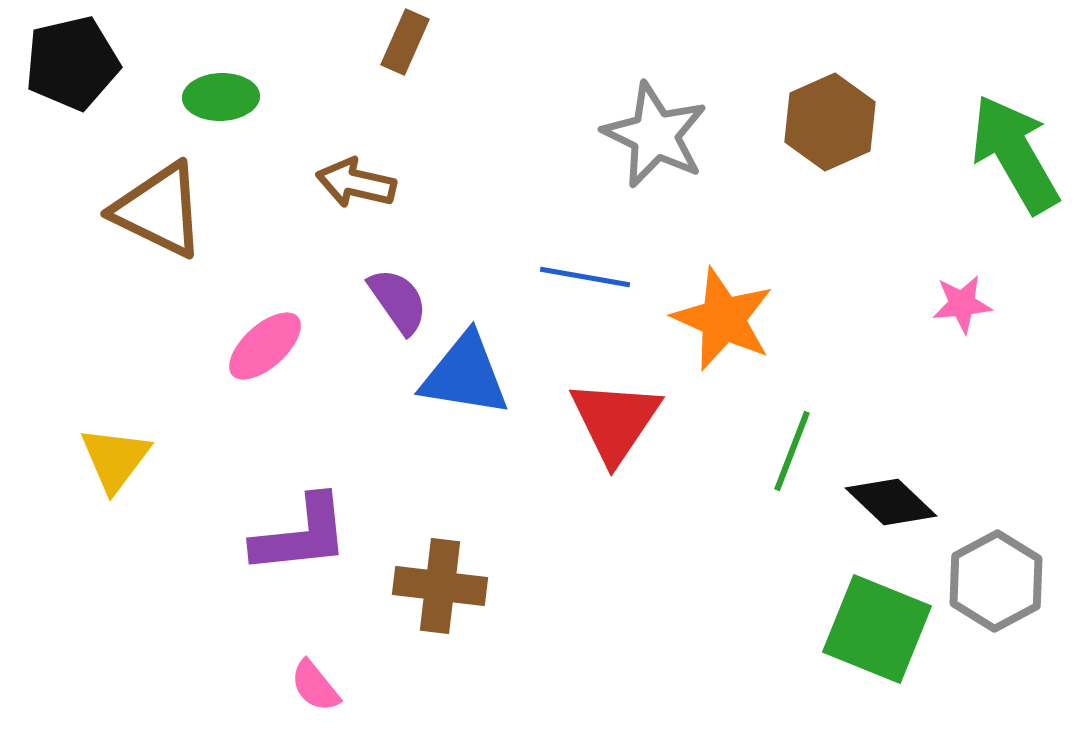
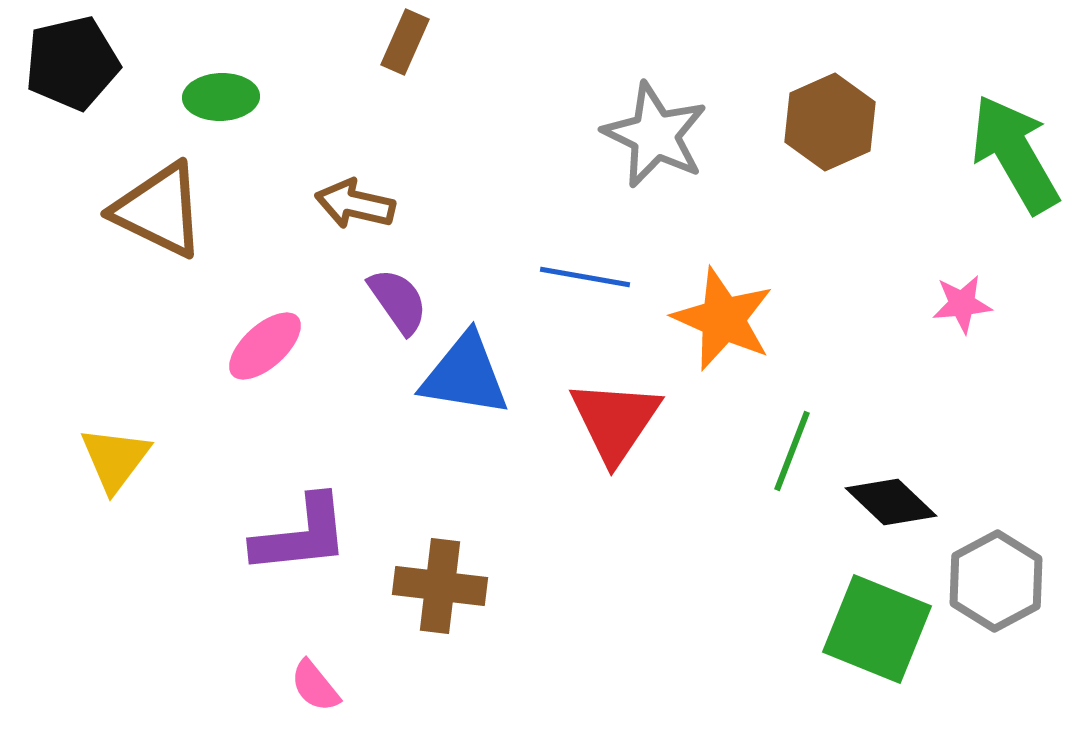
brown arrow: moved 1 px left, 21 px down
